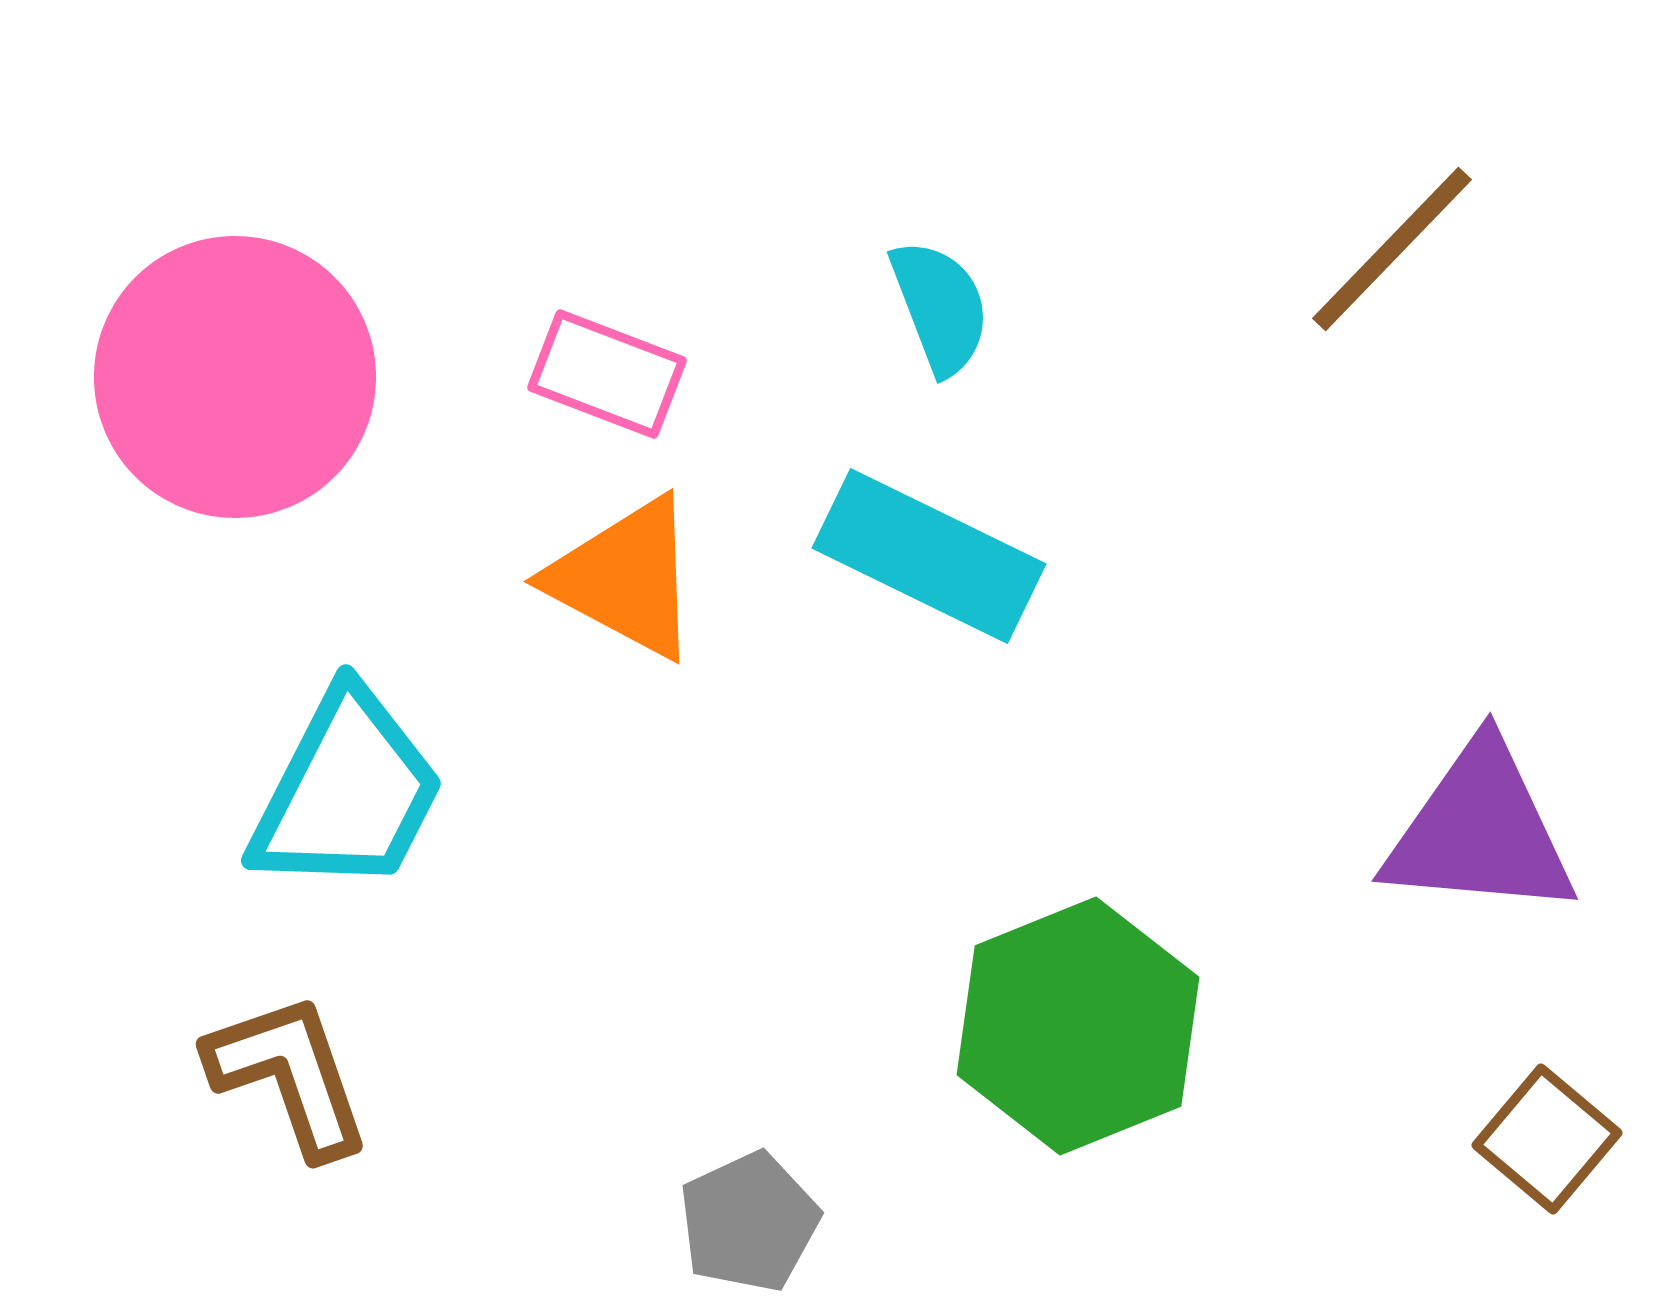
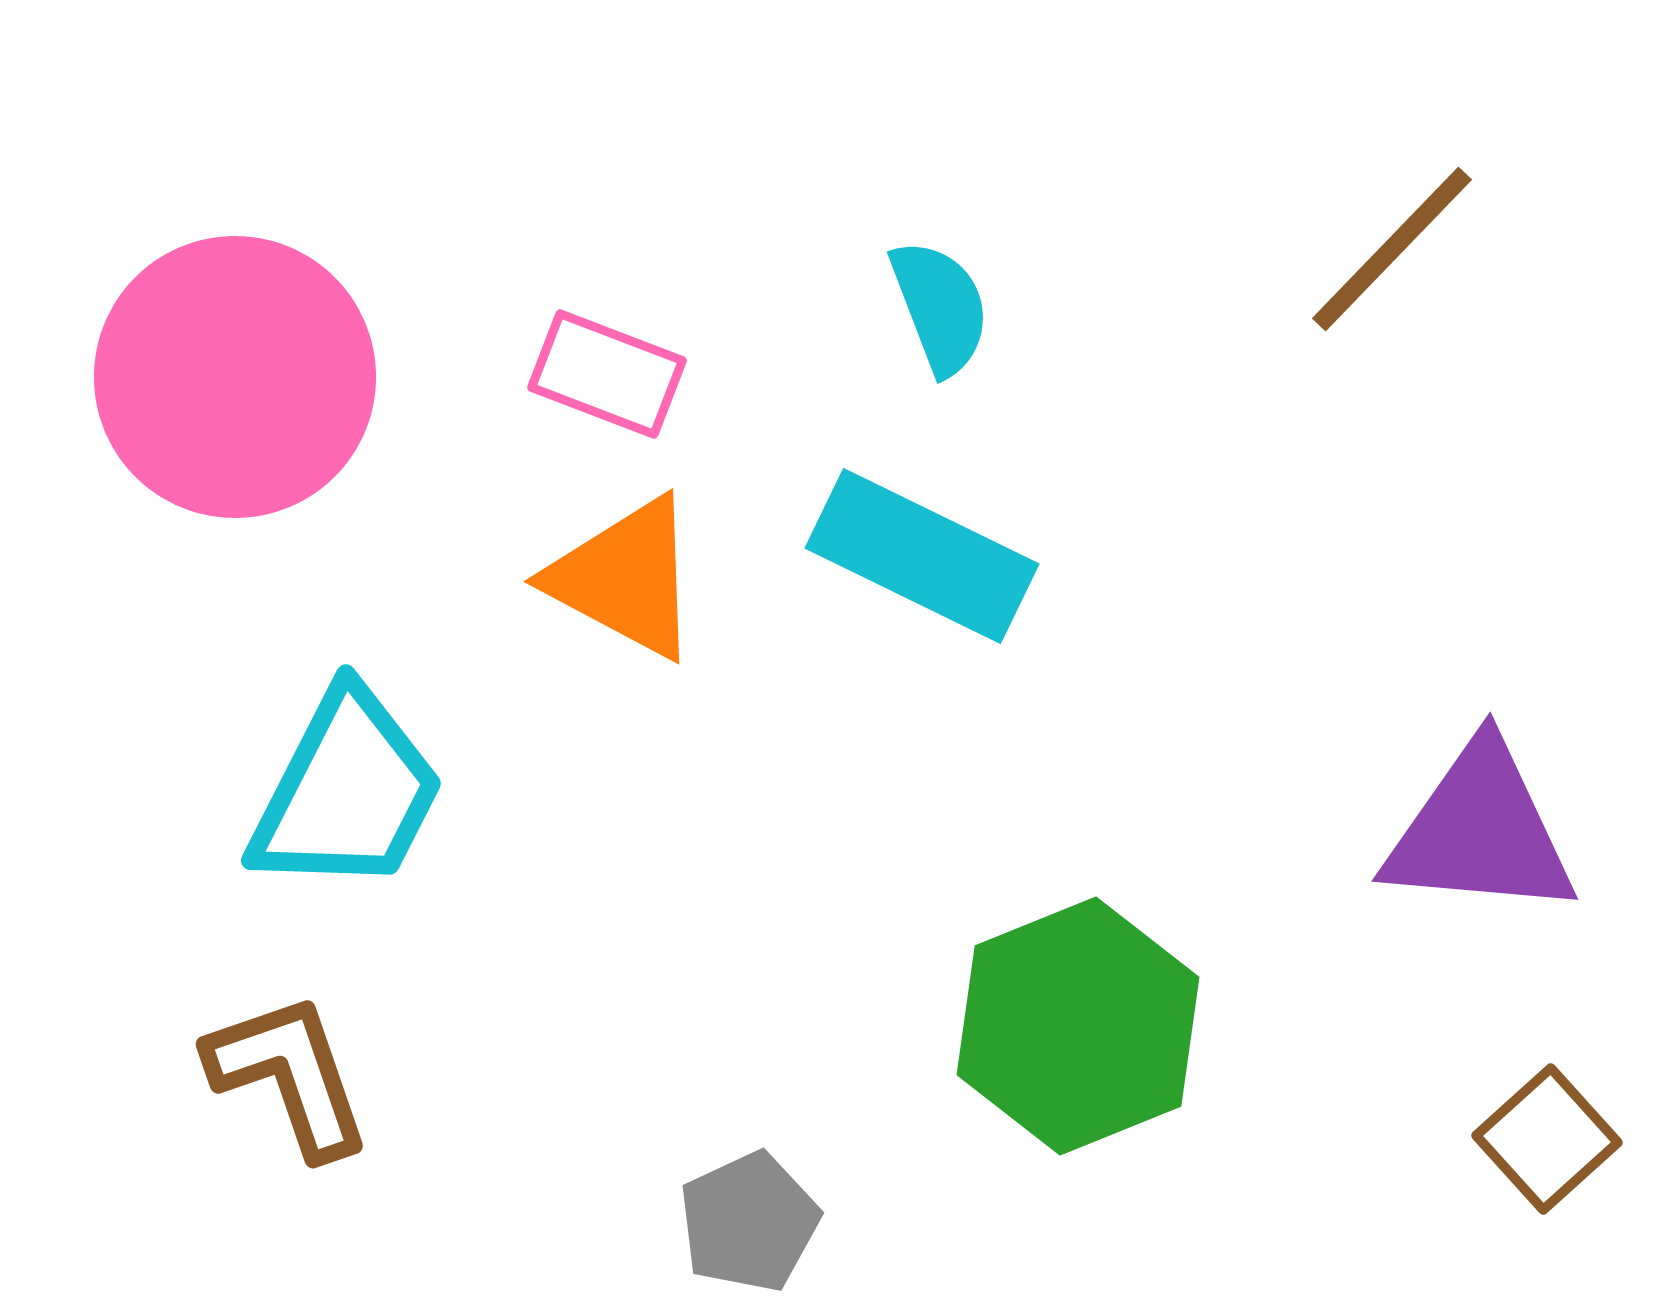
cyan rectangle: moved 7 px left
brown square: rotated 8 degrees clockwise
